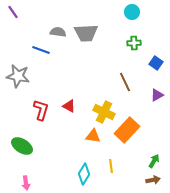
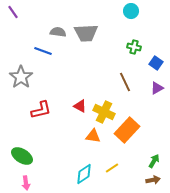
cyan circle: moved 1 px left, 1 px up
green cross: moved 4 px down; rotated 16 degrees clockwise
blue line: moved 2 px right, 1 px down
gray star: moved 3 px right, 1 px down; rotated 25 degrees clockwise
purple triangle: moved 7 px up
red triangle: moved 11 px right
red L-shape: rotated 60 degrees clockwise
green ellipse: moved 10 px down
yellow line: moved 1 px right, 2 px down; rotated 64 degrees clockwise
cyan diamond: rotated 25 degrees clockwise
